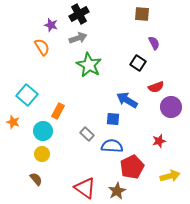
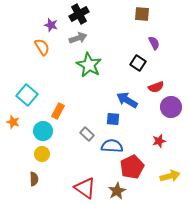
brown semicircle: moved 2 px left; rotated 40 degrees clockwise
